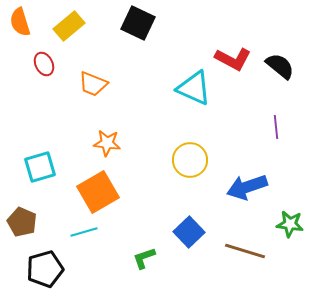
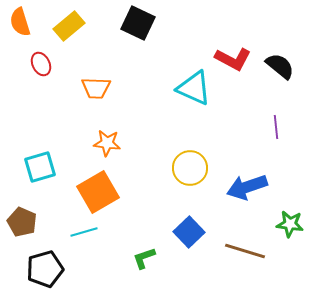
red ellipse: moved 3 px left
orange trapezoid: moved 3 px right, 4 px down; rotated 20 degrees counterclockwise
yellow circle: moved 8 px down
